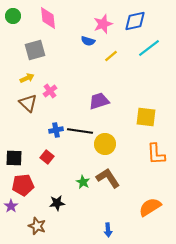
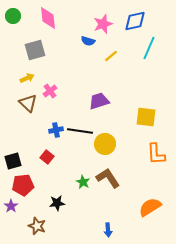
cyan line: rotated 30 degrees counterclockwise
black square: moved 1 px left, 3 px down; rotated 18 degrees counterclockwise
